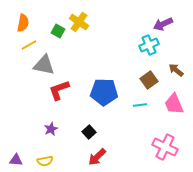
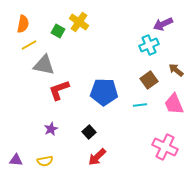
orange semicircle: moved 1 px down
